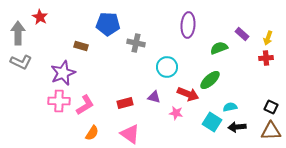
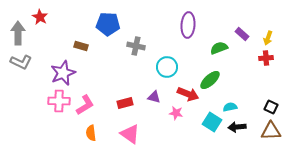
gray cross: moved 3 px down
orange semicircle: moved 1 px left; rotated 140 degrees clockwise
